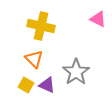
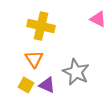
orange triangle: rotated 12 degrees clockwise
gray star: rotated 12 degrees counterclockwise
